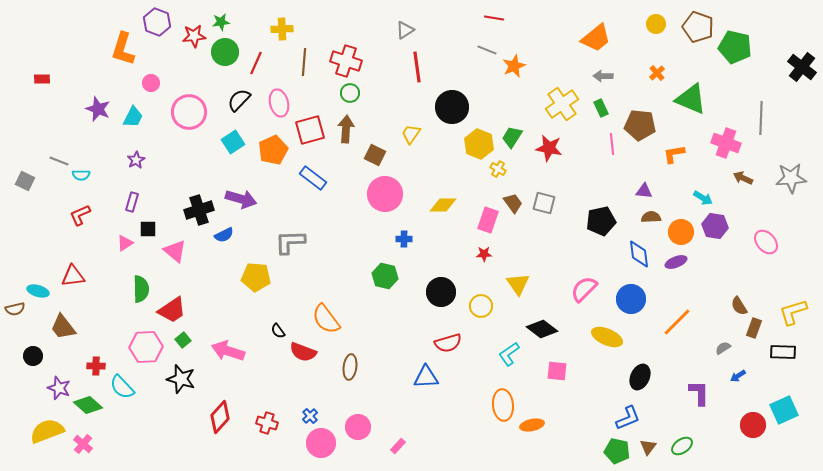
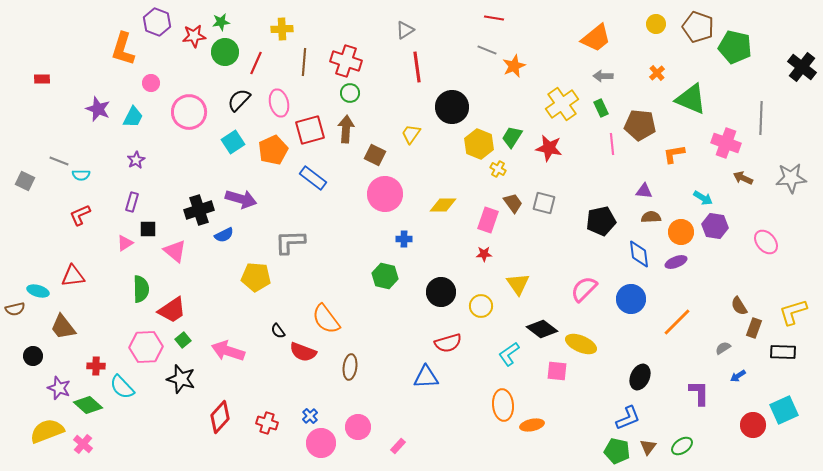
yellow ellipse at (607, 337): moved 26 px left, 7 px down
